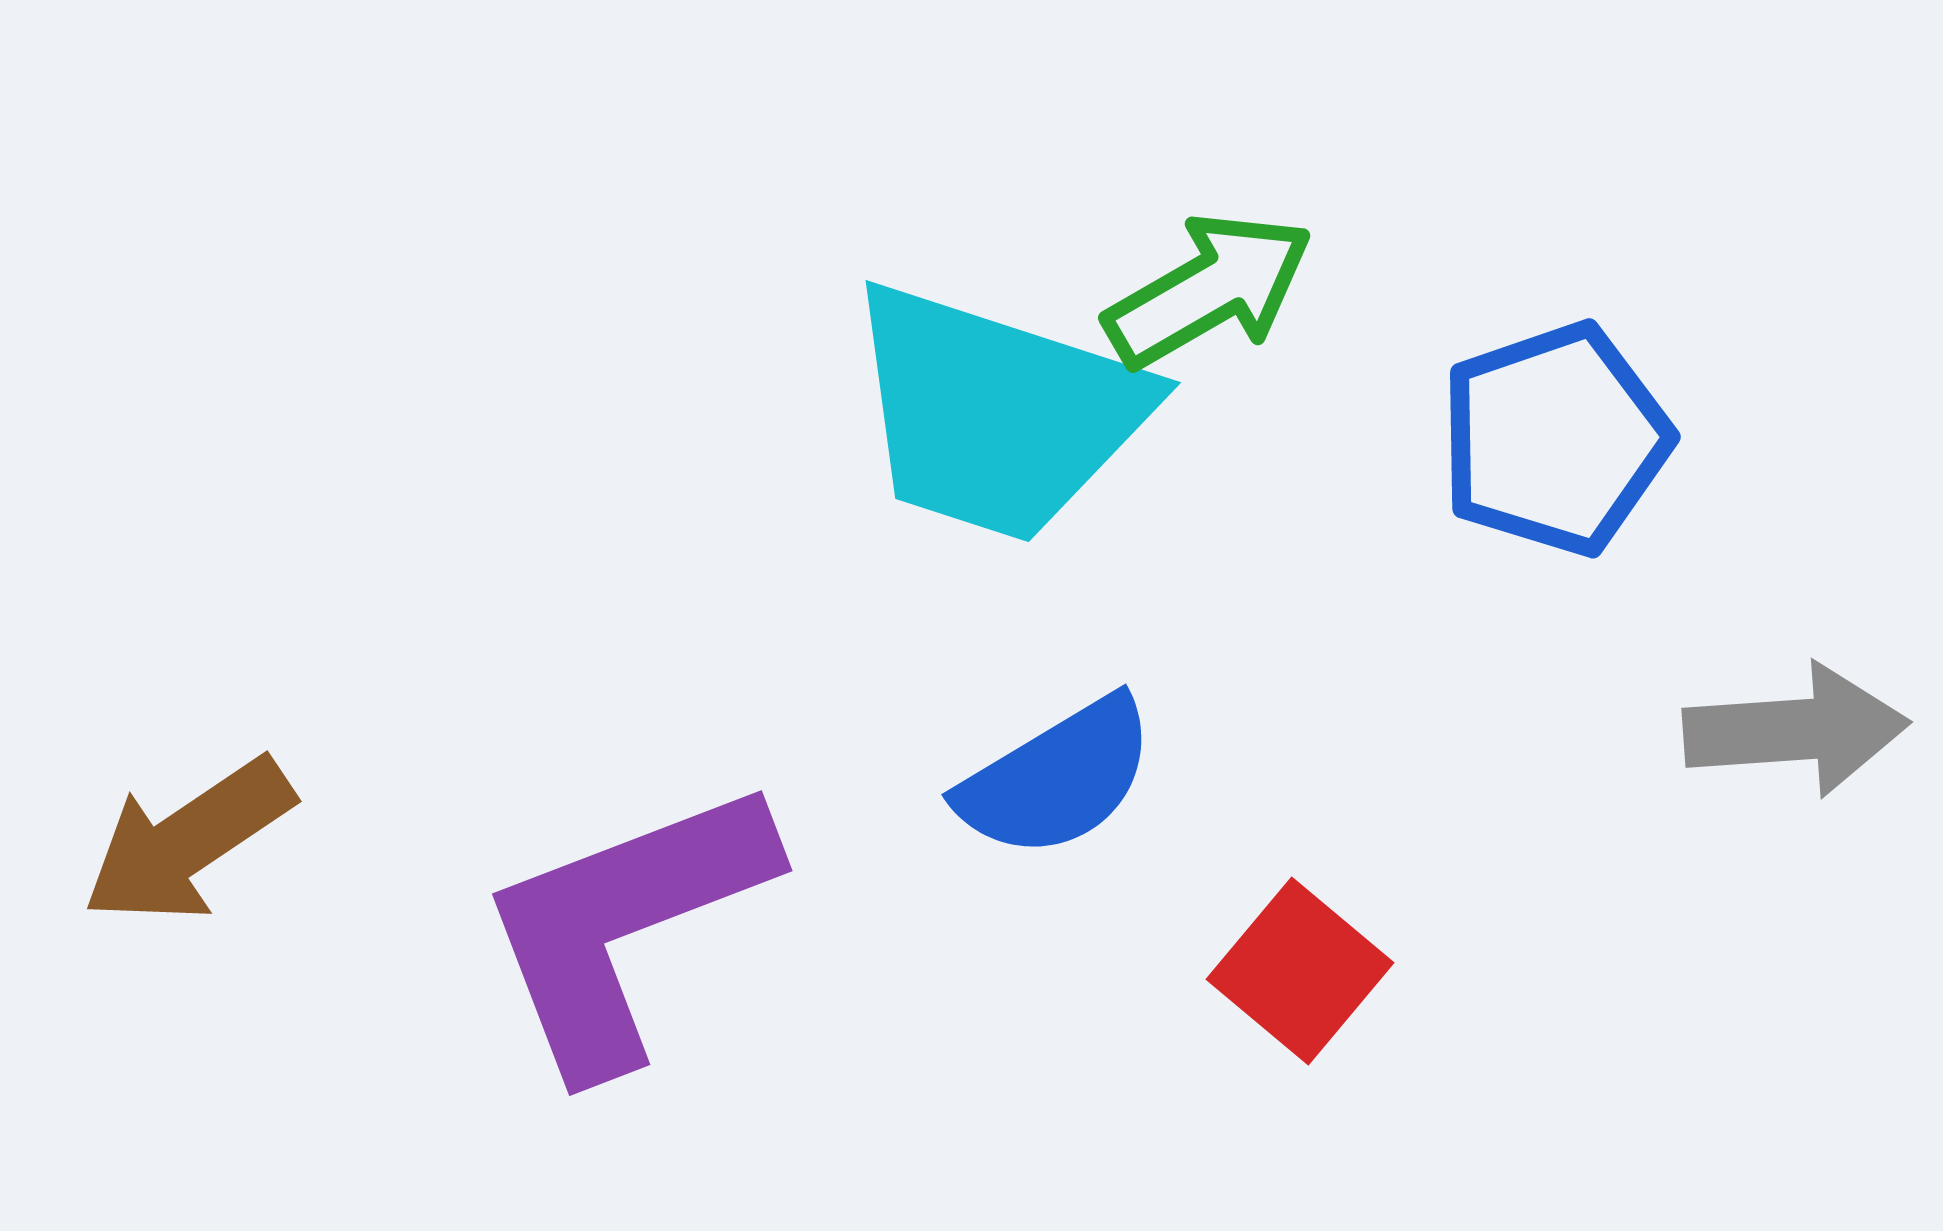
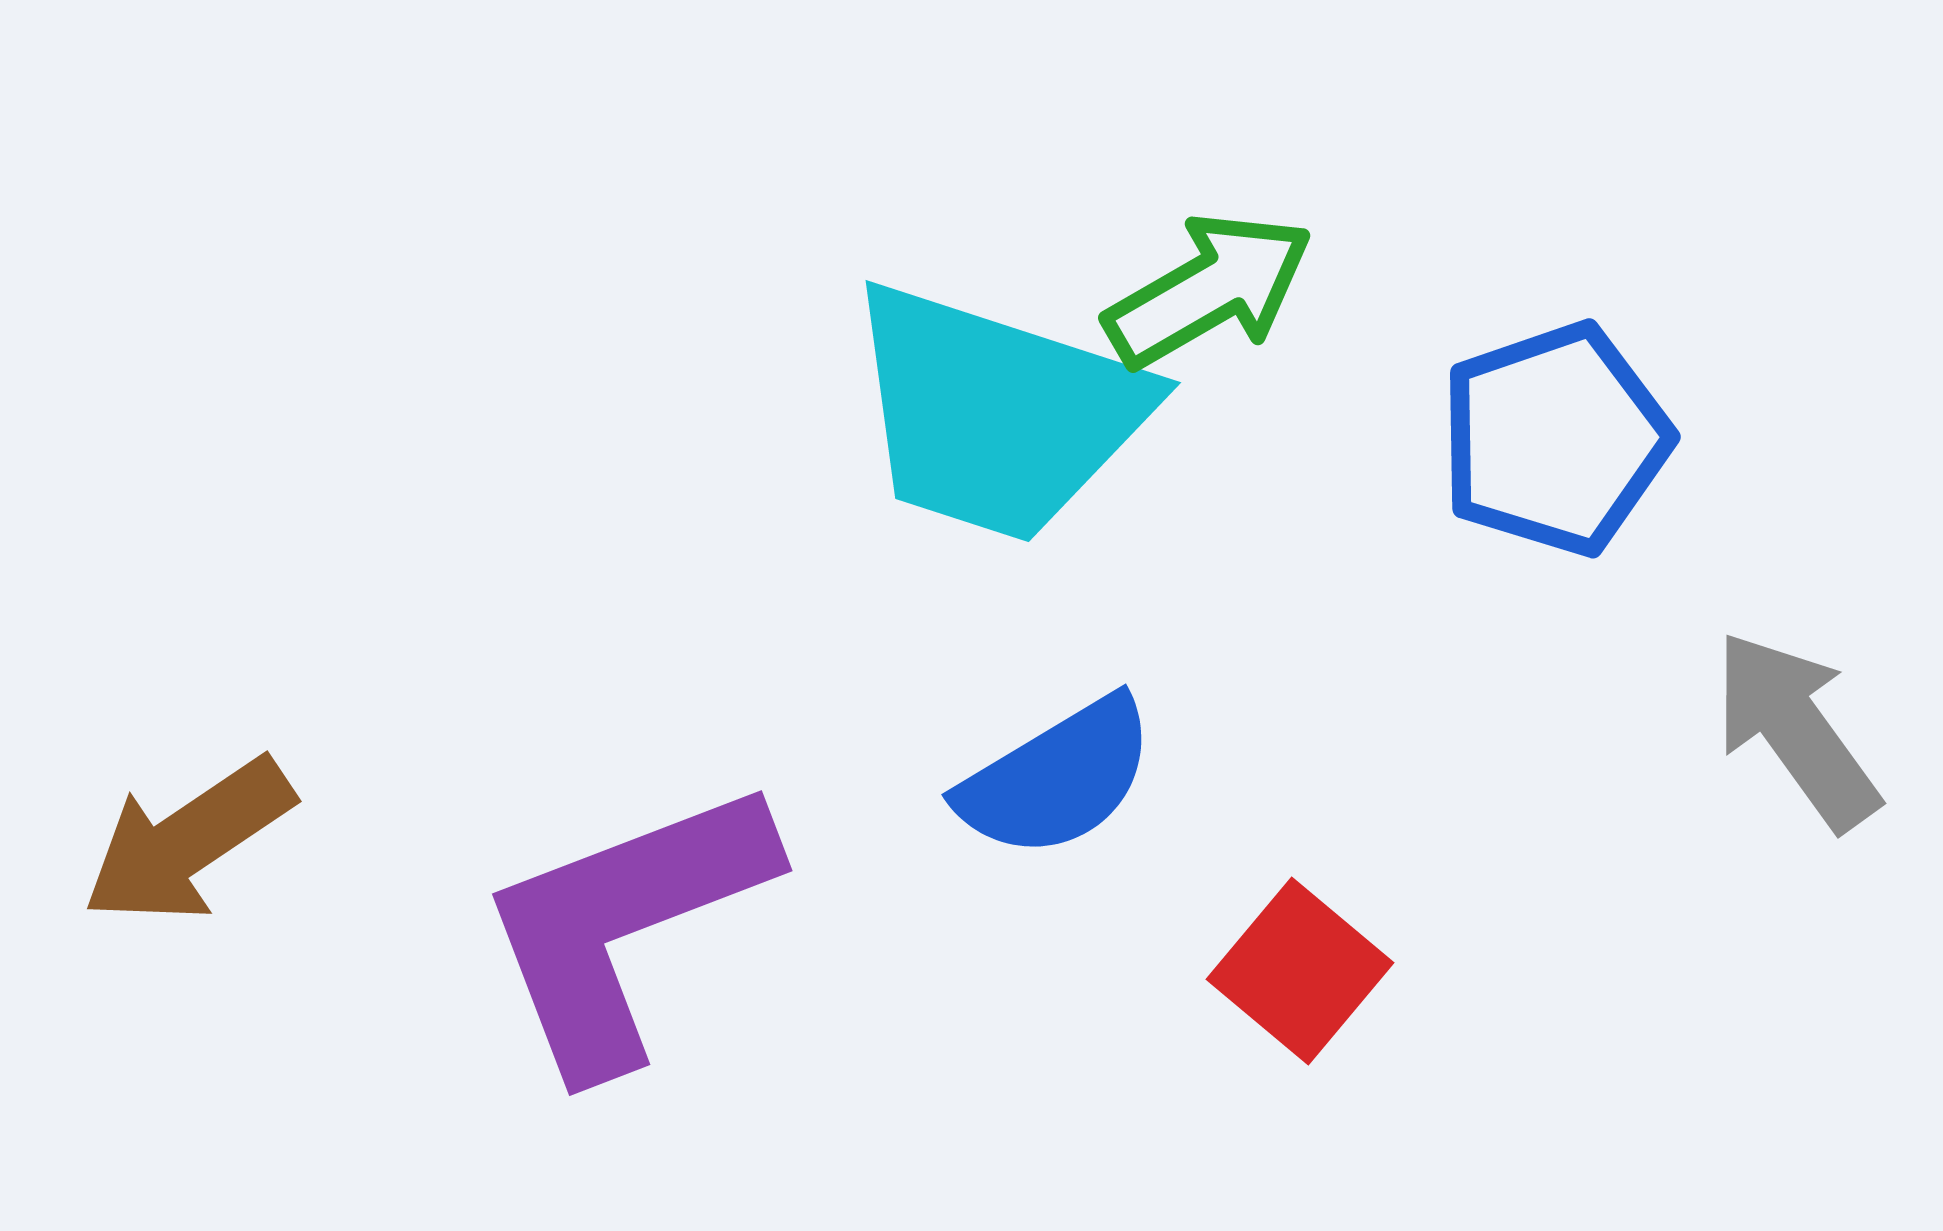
gray arrow: rotated 122 degrees counterclockwise
